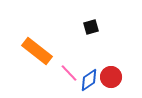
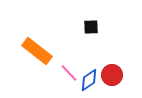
black square: rotated 14 degrees clockwise
red circle: moved 1 px right, 2 px up
